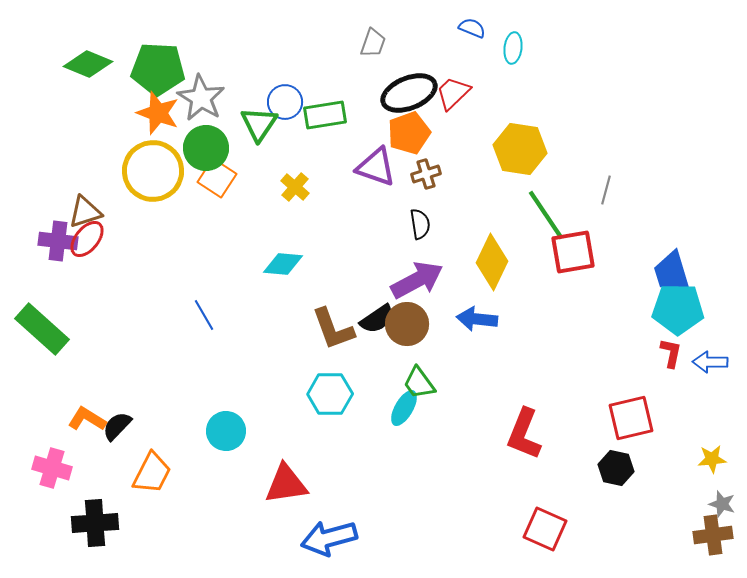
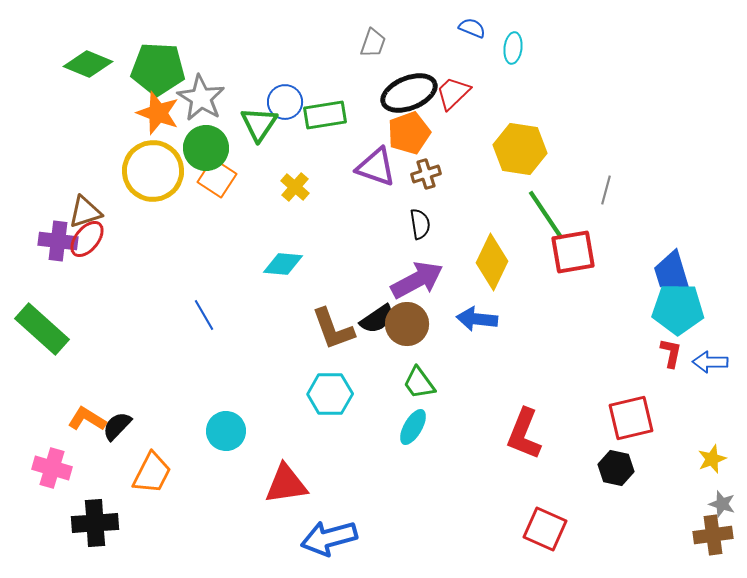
cyan ellipse at (404, 408): moved 9 px right, 19 px down
yellow star at (712, 459): rotated 16 degrees counterclockwise
